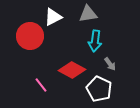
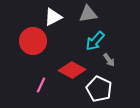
red circle: moved 3 px right, 5 px down
cyan arrow: rotated 35 degrees clockwise
gray arrow: moved 1 px left, 4 px up
pink line: rotated 63 degrees clockwise
